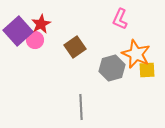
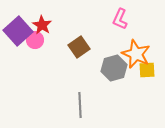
red star: moved 1 px right, 1 px down; rotated 12 degrees counterclockwise
brown square: moved 4 px right
gray hexagon: moved 2 px right
gray line: moved 1 px left, 2 px up
